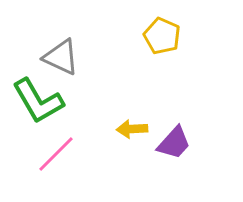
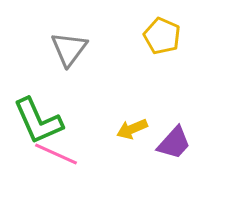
gray triangle: moved 8 px right, 8 px up; rotated 42 degrees clockwise
green L-shape: moved 20 px down; rotated 6 degrees clockwise
yellow arrow: rotated 20 degrees counterclockwise
pink line: rotated 69 degrees clockwise
